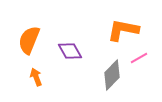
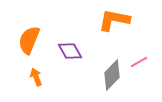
orange L-shape: moved 9 px left, 10 px up
pink line: moved 4 px down
